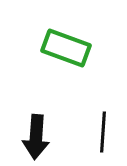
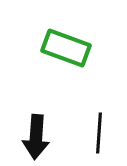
black line: moved 4 px left, 1 px down
